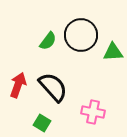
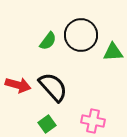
red arrow: rotated 85 degrees clockwise
pink cross: moved 9 px down
green square: moved 5 px right, 1 px down; rotated 24 degrees clockwise
